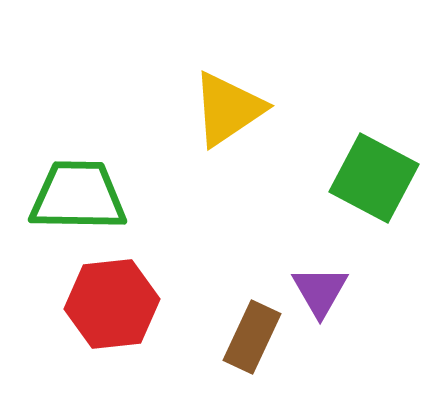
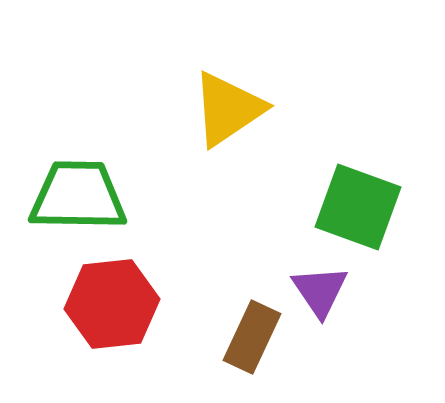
green square: moved 16 px left, 29 px down; rotated 8 degrees counterclockwise
purple triangle: rotated 4 degrees counterclockwise
